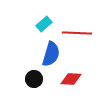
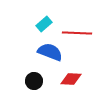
blue semicircle: moved 1 px left, 2 px up; rotated 85 degrees counterclockwise
black circle: moved 2 px down
